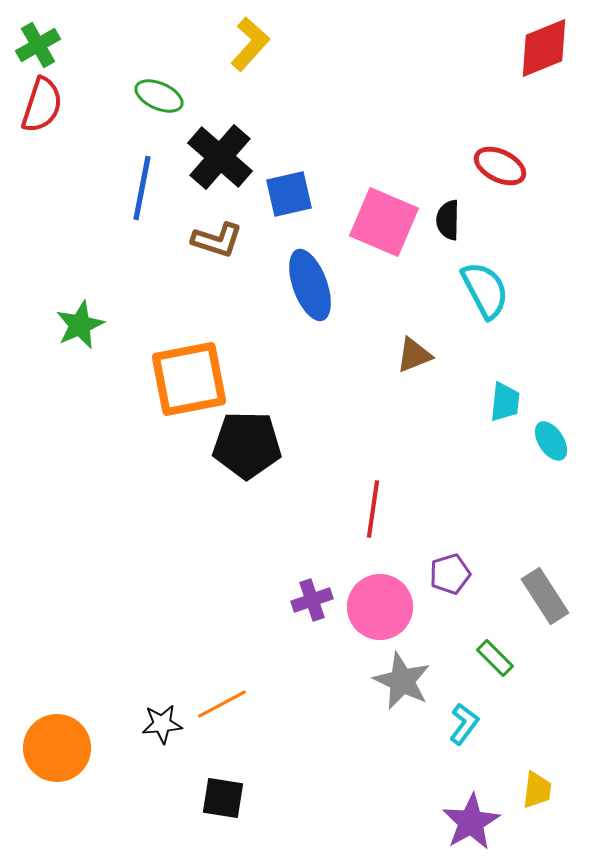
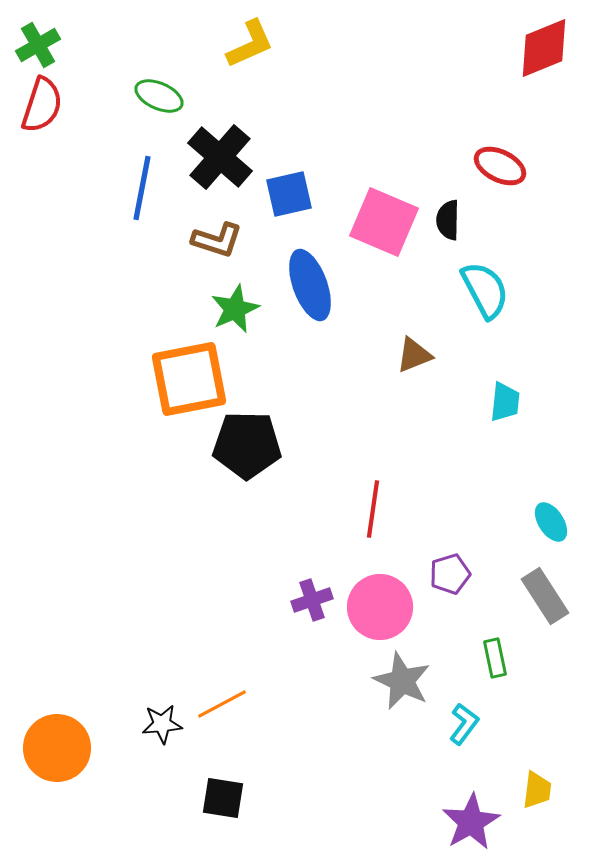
yellow L-shape: rotated 24 degrees clockwise
green star: moved 155 px right, 16 px up
cyan ellipse: moved 81 px down
green rectangle: rotated 33 degrees clockwise
